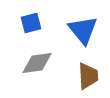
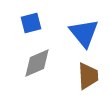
blue triangle: moved 1 px right, 3 px down
gray diamond: rotated 16 degrees counterclockwise
